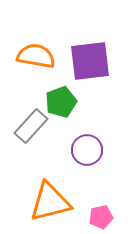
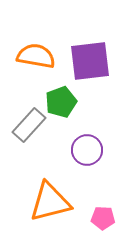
gray rectangle: moved 2 px left, 1 px up
pink pentagon: moved 2 px right, 1 px down; rotated 15 degrees clockwise
